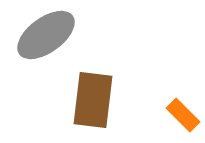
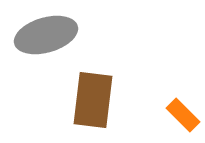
gray ellipse: rotated 20 degrees clockwise
